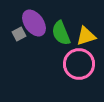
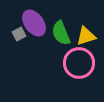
pink circle: moved 1 px up
